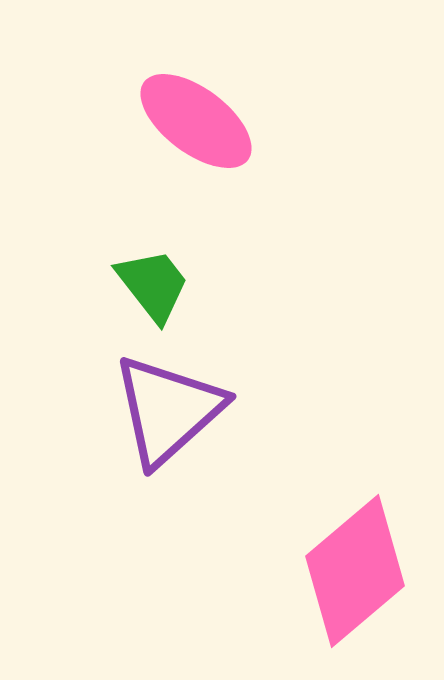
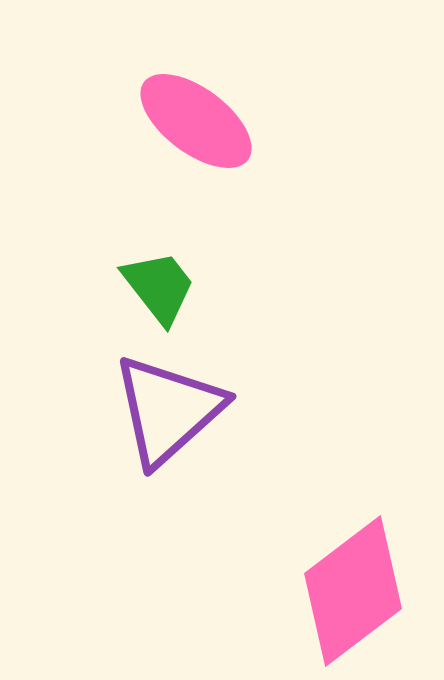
green trapezoid: moved 6 px right, 2 px down
pink diamond: moved 2 px left, 20 px down; rotated 3 degrees clockwise
